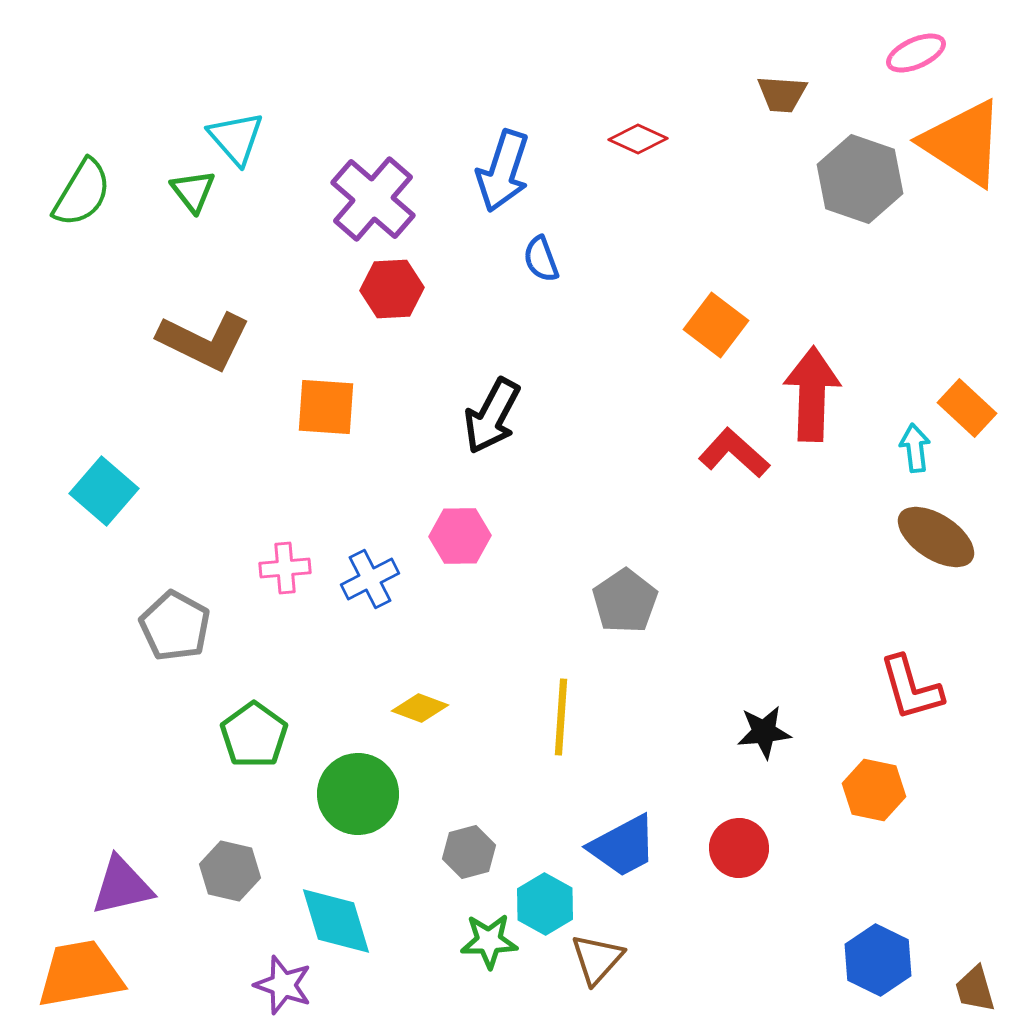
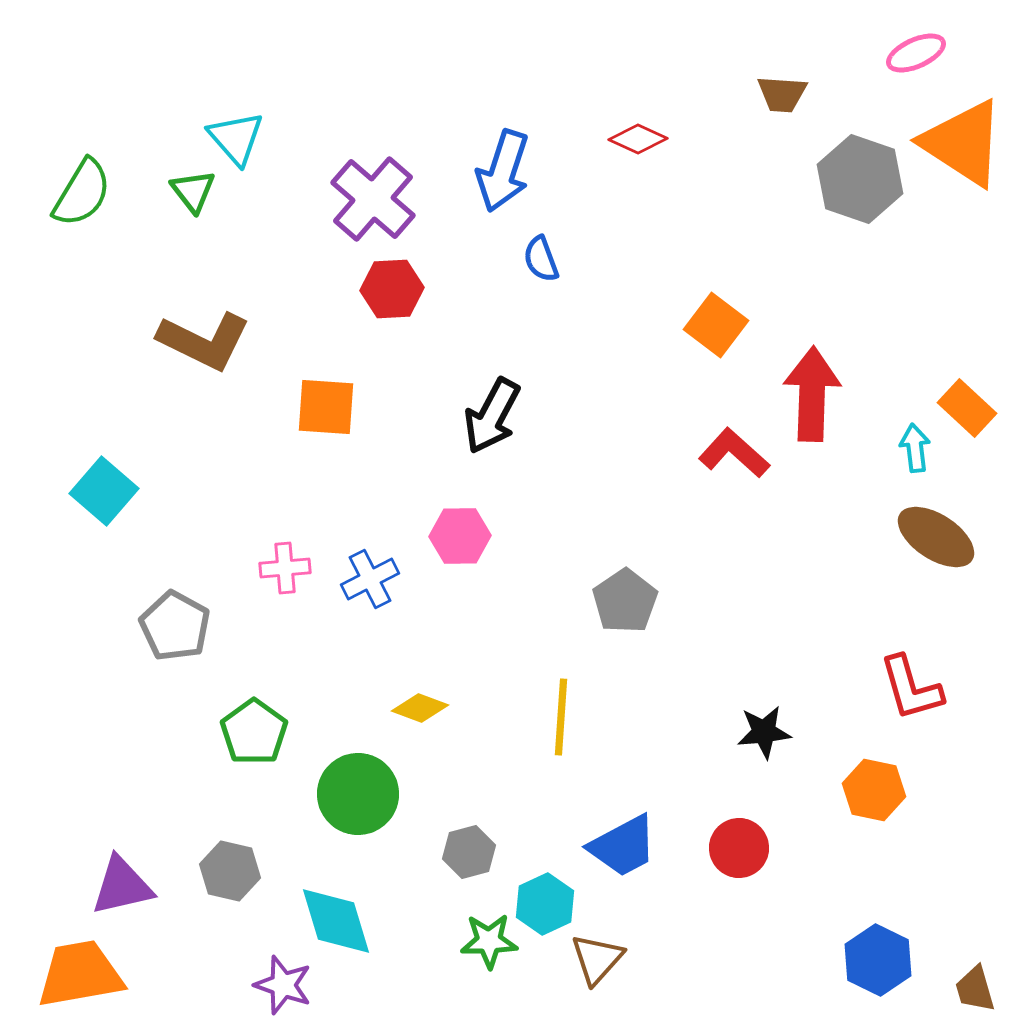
green pentagon at (254, 735): moved 3 px up
cyan hexagon at (545, 904): rotated 6 degrees clockwise
